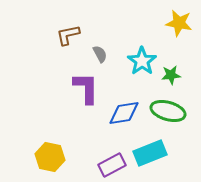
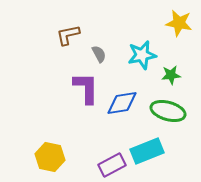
gray semicircle: moved 1 px left
cyan star: moved 6 px up; rotated 24 degrees clockwise
blue diamond: moved 2 px left, 10 px up
cyan rectangle: moved 3 px left, 2 px up
